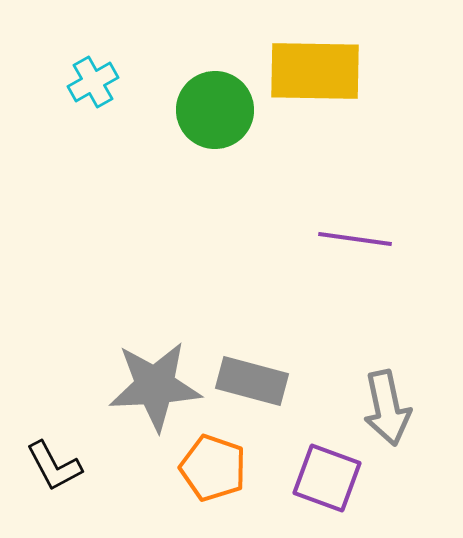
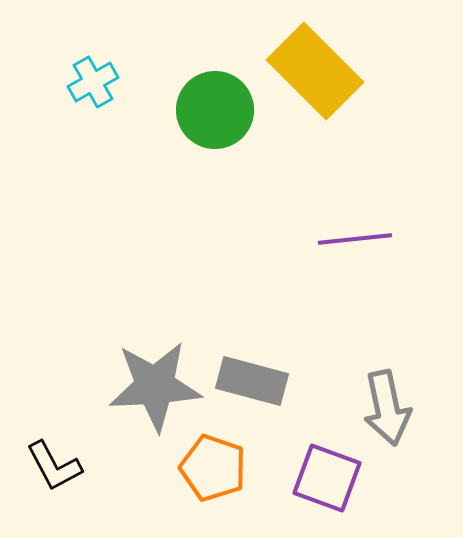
yellow rectangle: rotated 44 degrees clockwise
purple line: rotated 14 degrees counterclockwise
